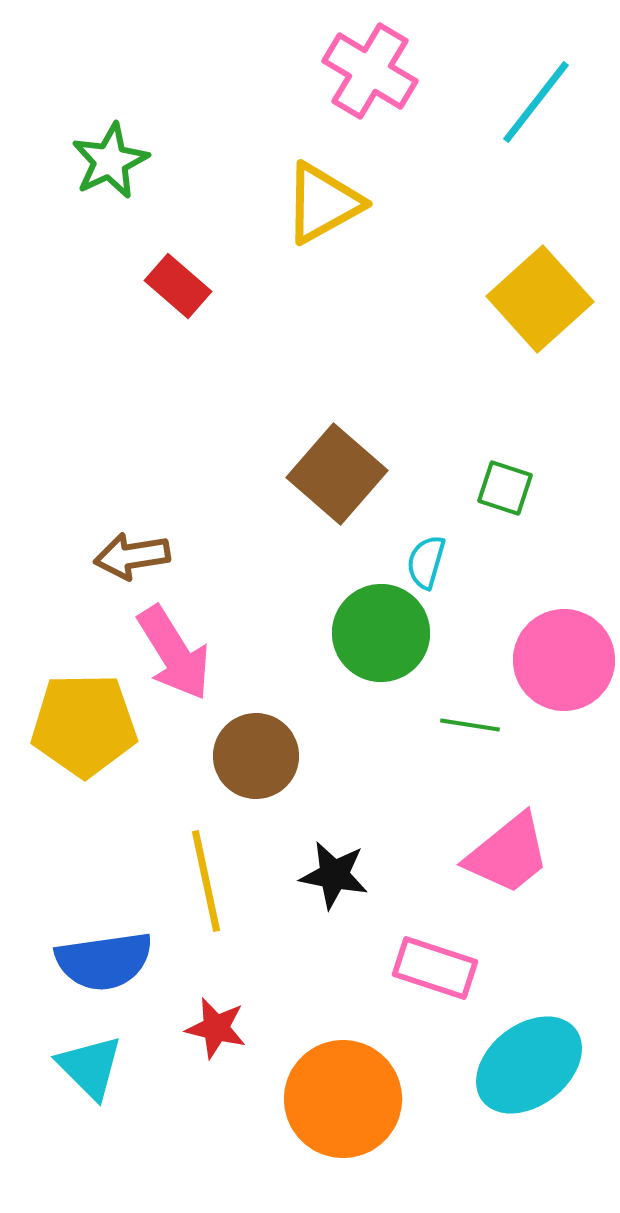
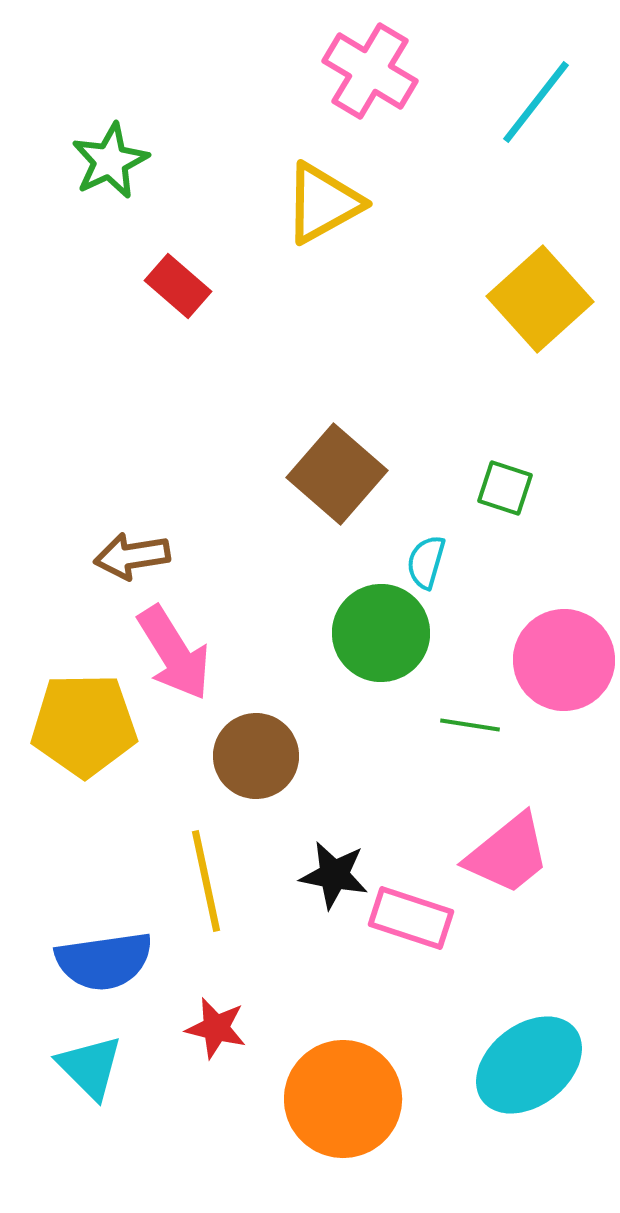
pink rectangle: moved 24 px left, 50 px up
